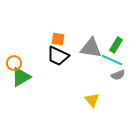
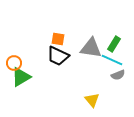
green rectangle: moved 2 px left, 1 px up
